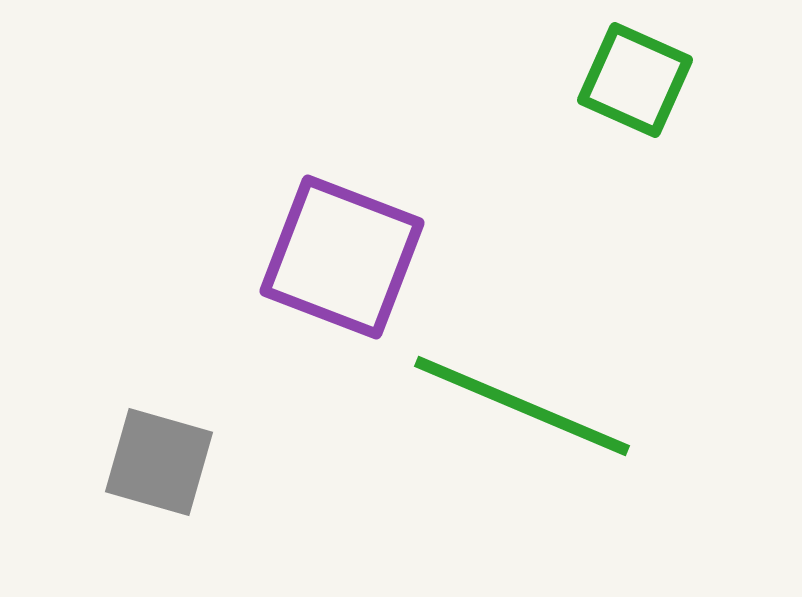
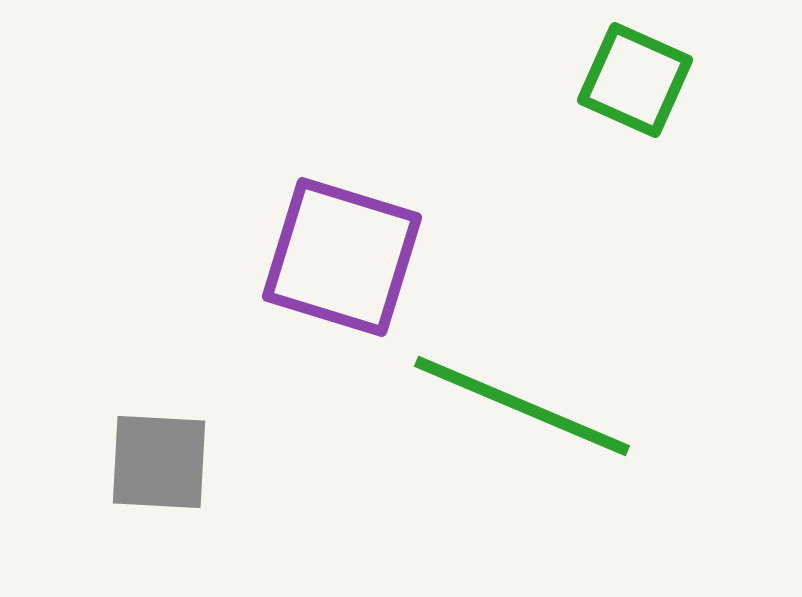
purple square: rotated 4 degrees counterclockwise
gray square: rotated 13 degrees counterclockwise
